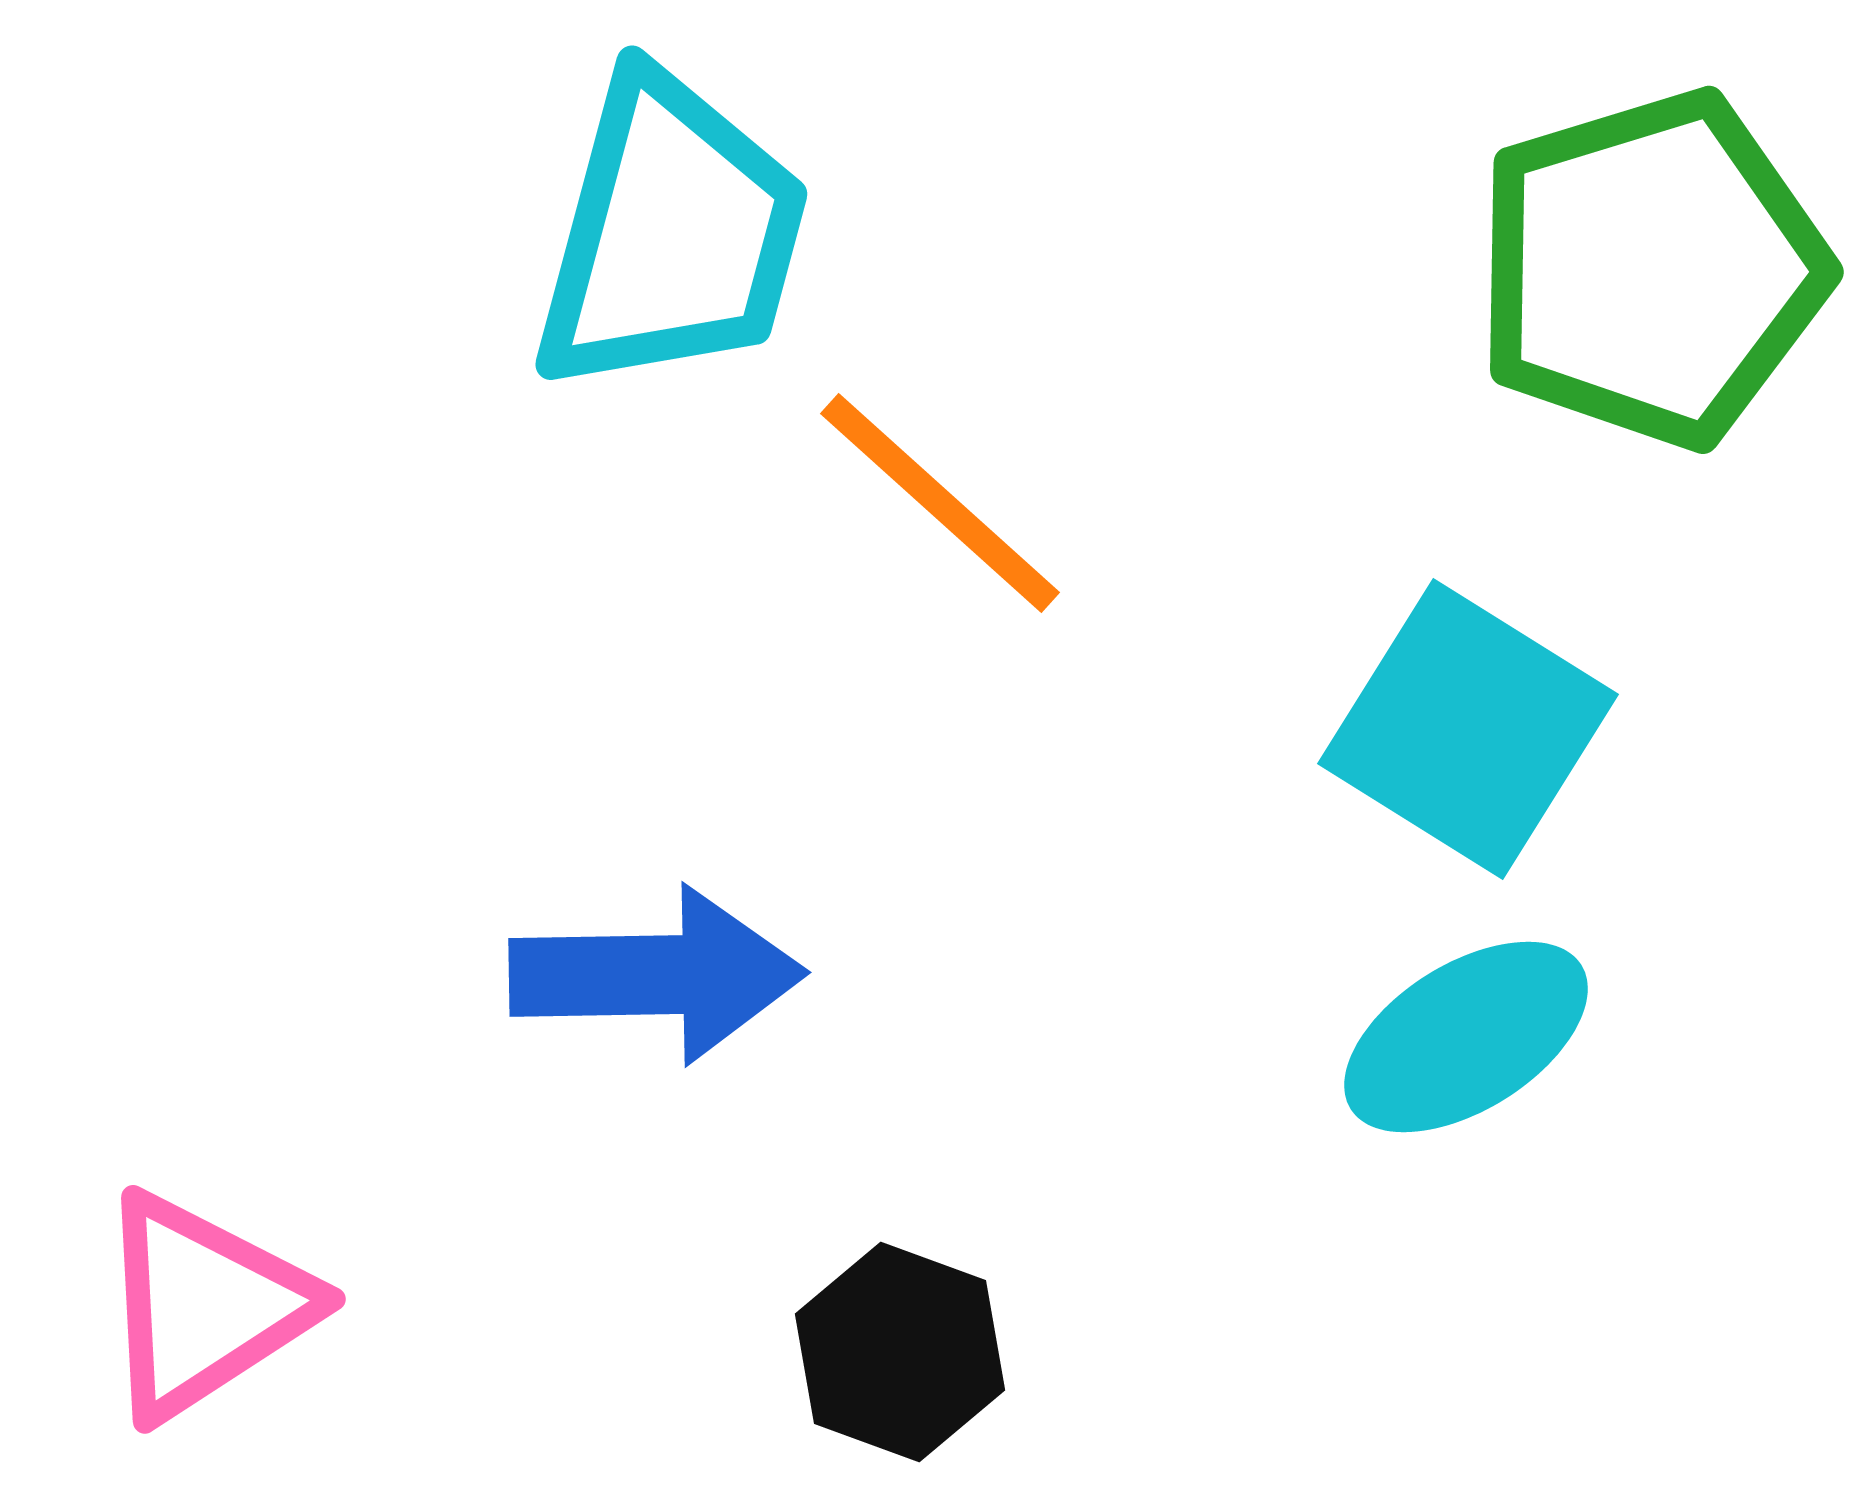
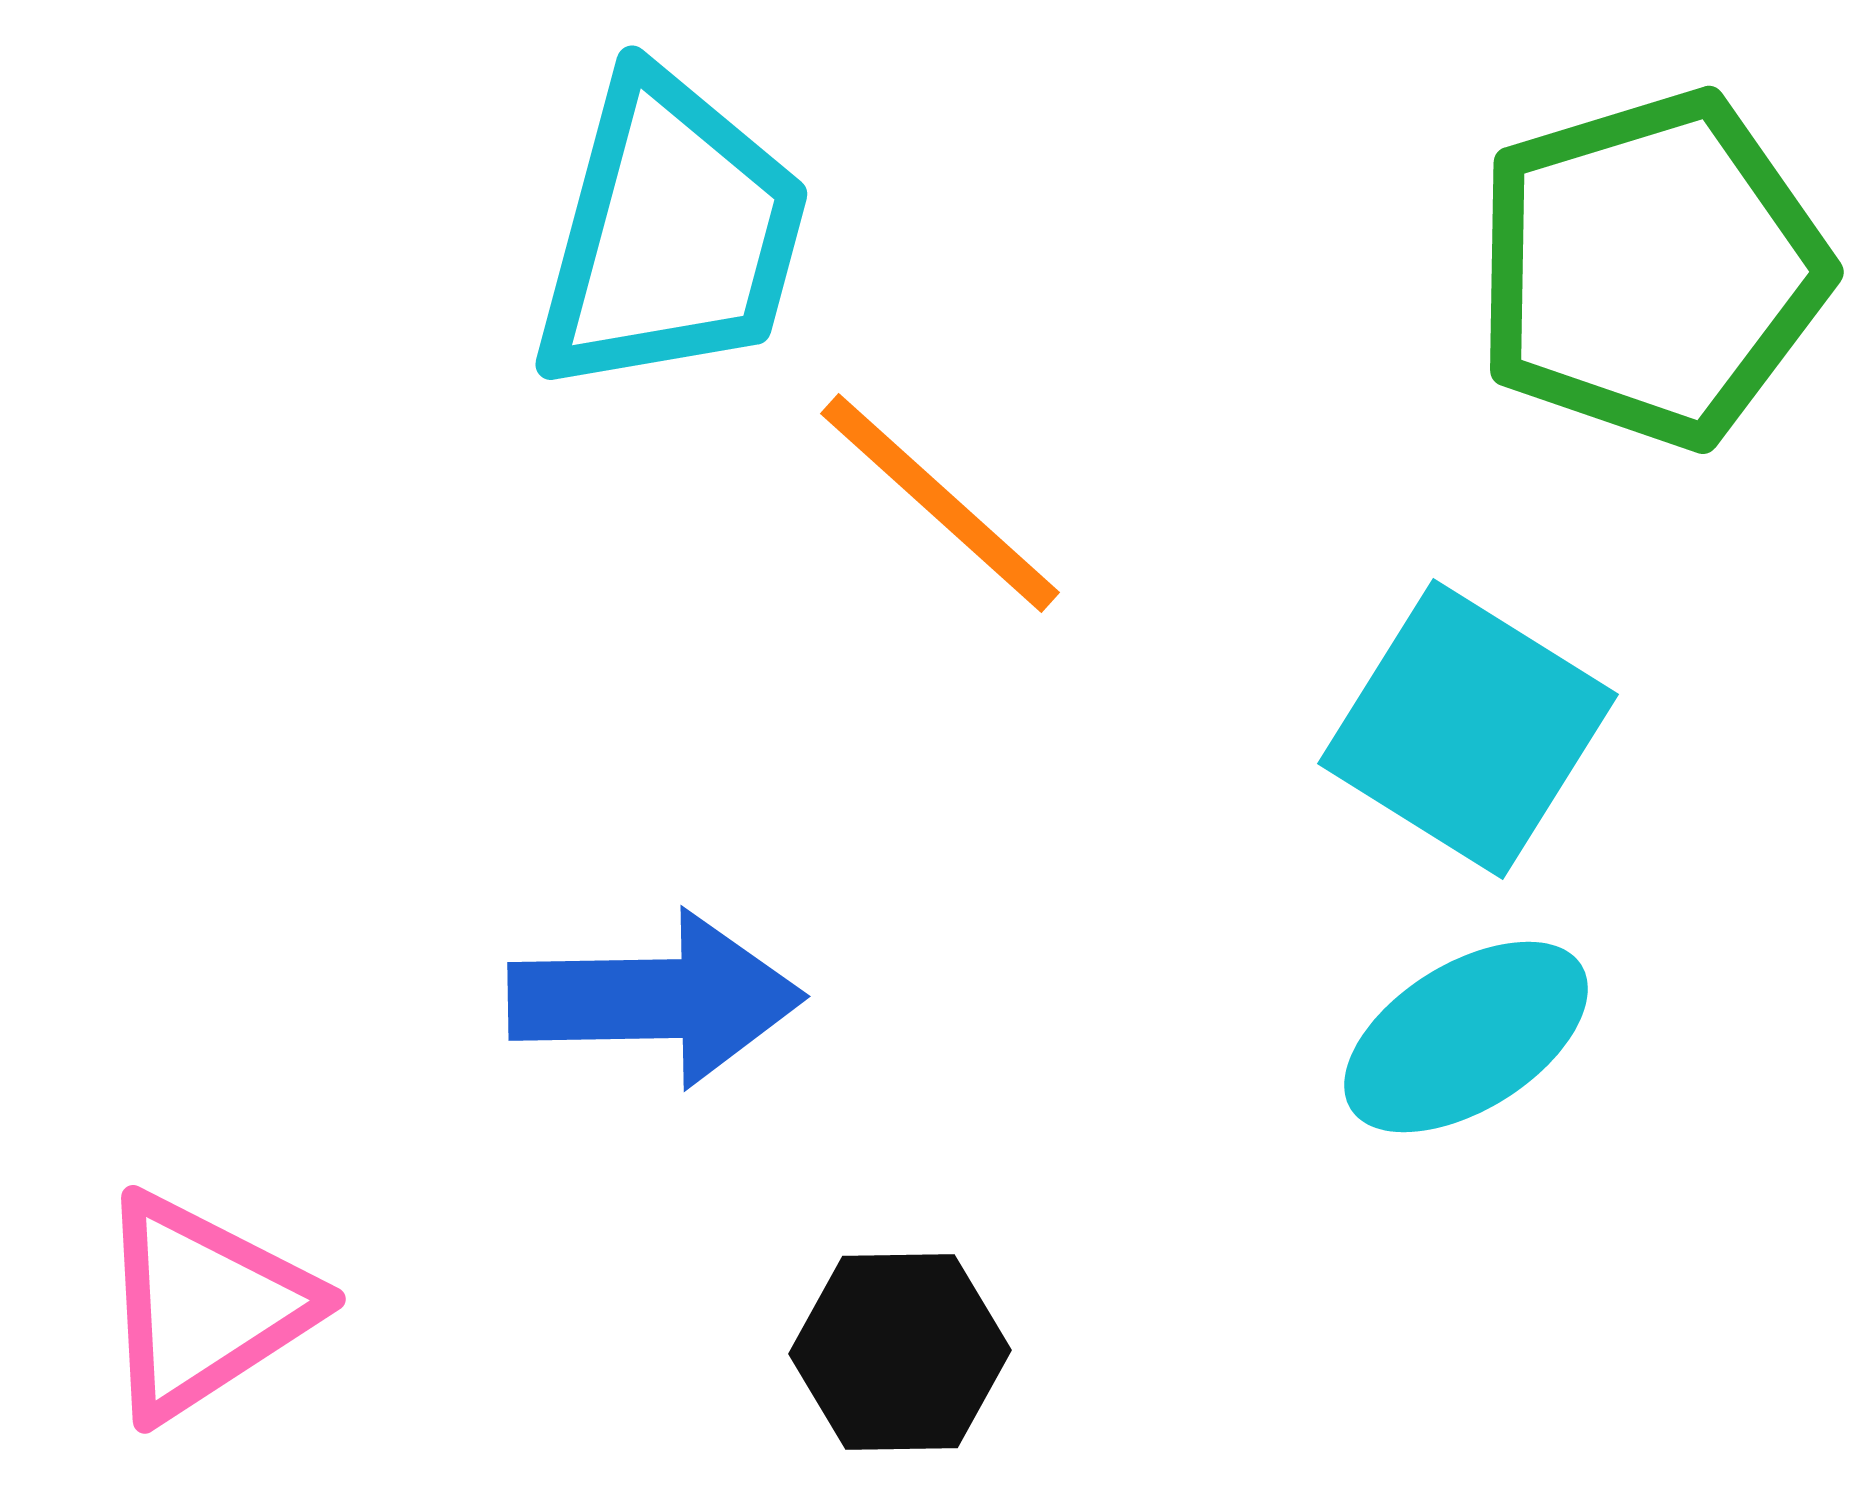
blue arrow: moved 1 px left, 24 px down
black hexagon: rotated 21 degrees counterclockwise
